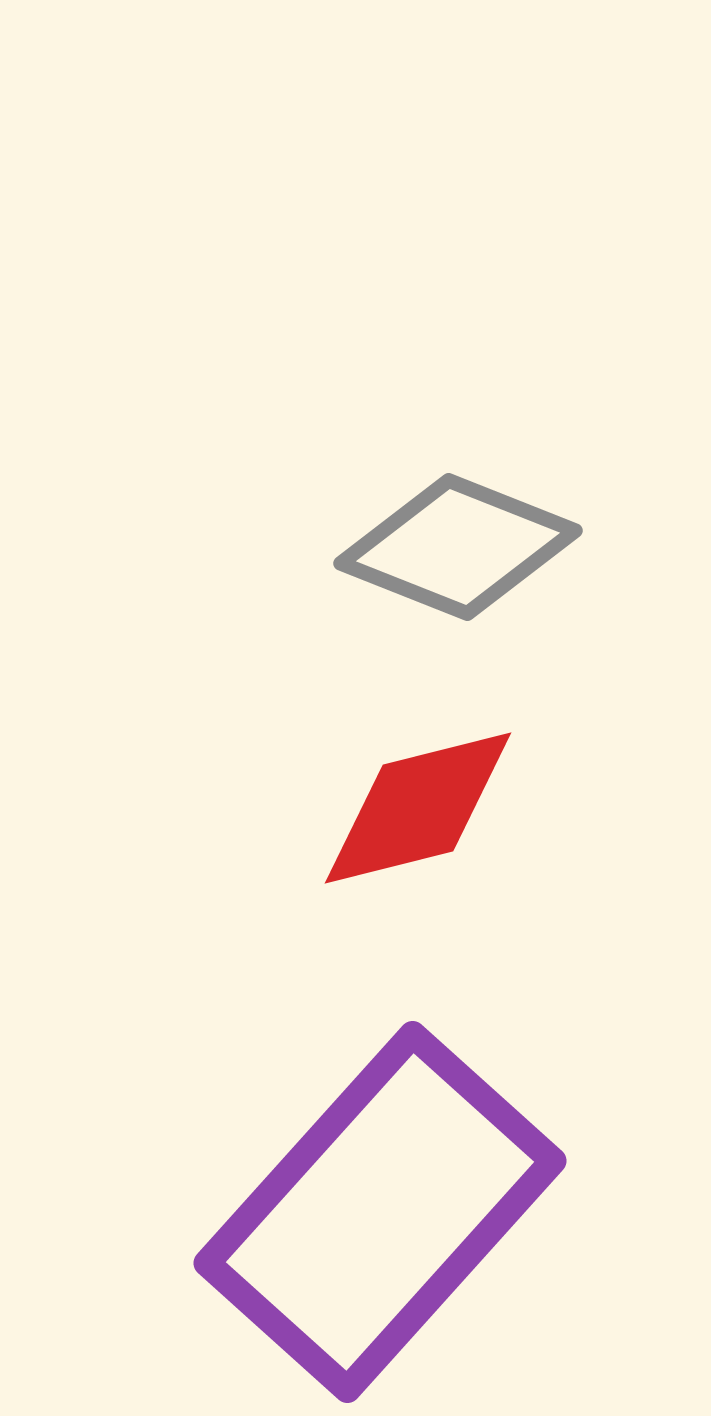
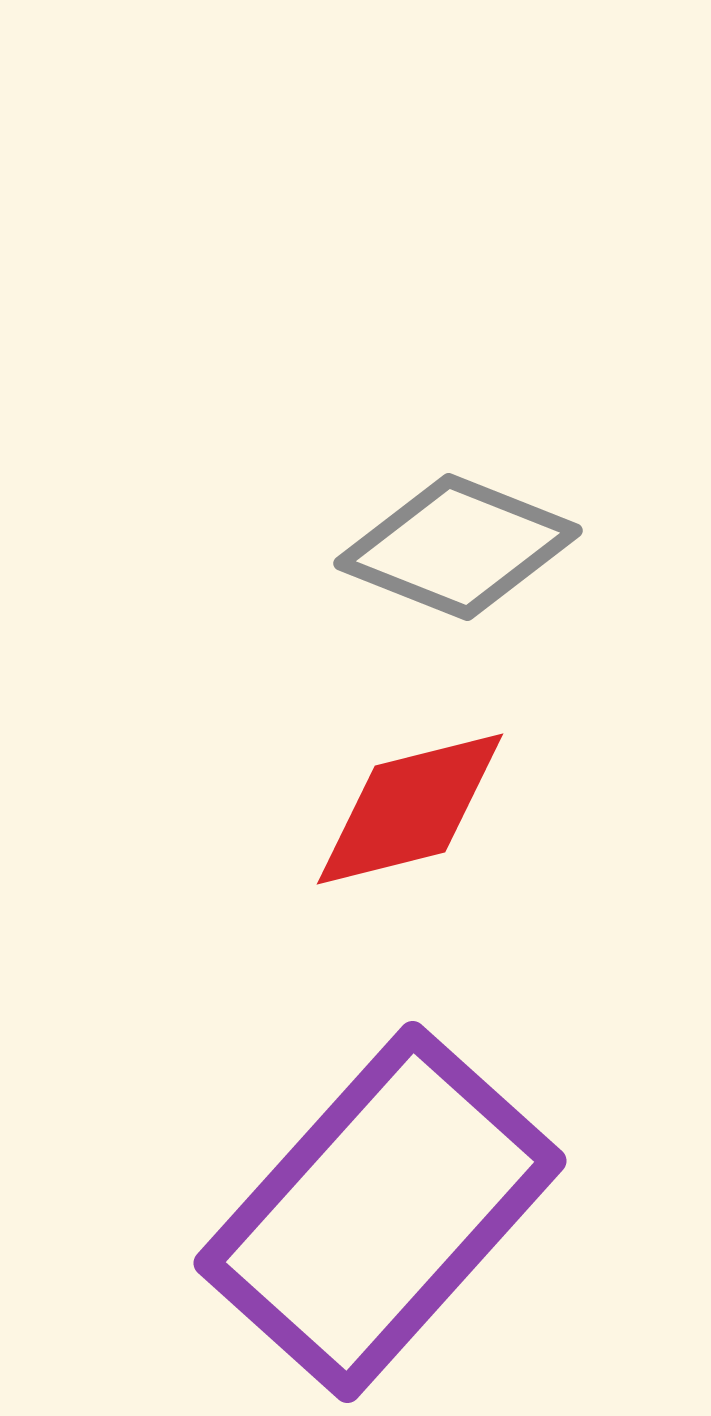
red diamond: moved 8 px left, 1 px down
